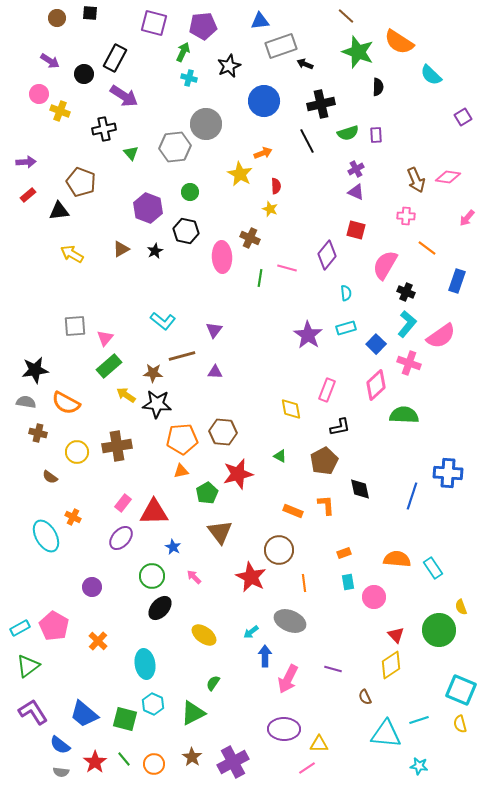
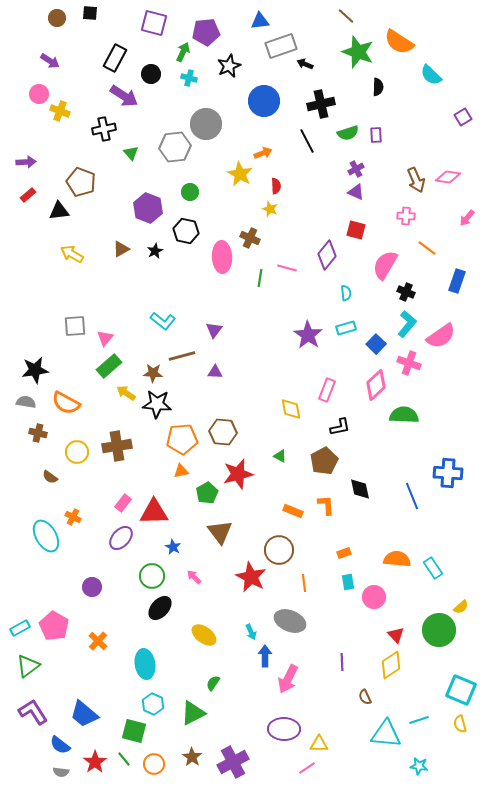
purple pentagon at (203, 26): moved 3 px right, 6 px down
black circle at (84, 74): moved 67 px right
yellow arrow at (126, 395): moved 2 px up
blue line at (412, 496): rotated 40 degrees counterclockwise
yellow semicircle at (461, 607): rotated 112 degrees counterclockwise
cyan arrow at (251, 632): rotated 77 degrees counterclockwise
purple line at (333, 669): moved 9 px right, 7 px up; rotated 72 degrees clockwise
green square at (125, 719): moved 9 px right, 12 px down
